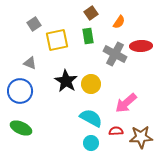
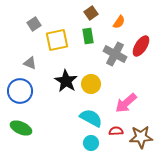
red ellipse: rotated 55 degrees counterclockwise
